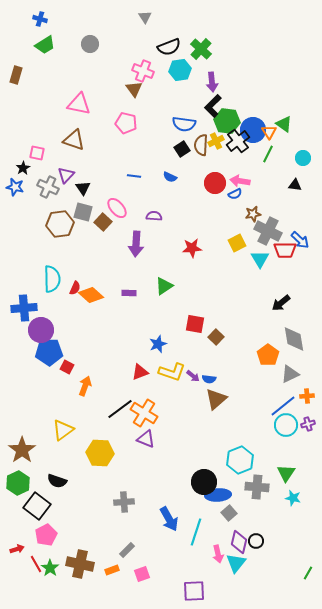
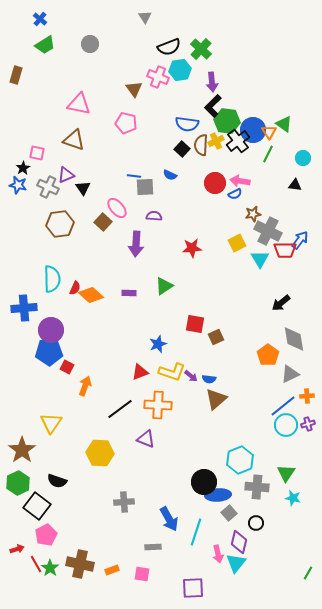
blue cross at (40, 19): rotated 24 degrees clockwise
pink cross at (143, 71): moved 15 px right, 6 px down
blue semicircle at (184, 124): moved 3 px right
black square at (182, 149): rotated 14 degrees counterclockwise
purple triangle at (66, 175): rotated 24 degrees clockwise
blue semicircle at (170, 177): moved 2 px up
blue star at (15, 187): moved 3 px right, 2 px up
gray square at (83, 212): moved 62 px right, 25 px up; rotated 18 degrees counterclockwise
blue arrow at (300, 240): rotated 96 degrees counterclockwise
purple circle at (41, 330): moved 10 px right
brown square at (216, 337): rotated 21 degrees clockwise
purple arrow at (193, 376): moved 2 px left
orange cross at (144, 413): moved 14 px right, 8 px up; rotated 28 degrees counterclockwise
yellow triangle at (63, 430): moved 12 px left, 7 px up; rotated 20 degrees counterclockwise
black circle at (256, 541): moved 18 px up
gray rectangle at (127, 550): moved 26 px right, 3 px up; rotated 42 degrees clockwise
pink square at (142, 574): rotated 28 degrees clockwise
purple square at (194, 591): moved 1 px left, 3 px up
